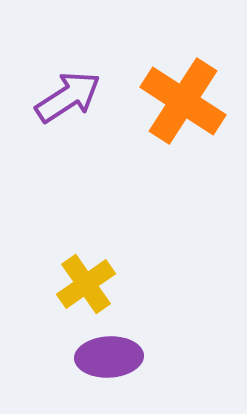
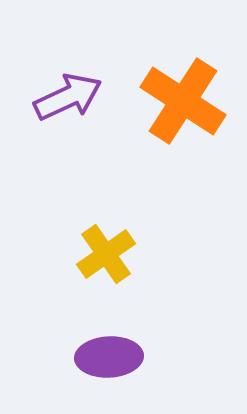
purple arrow: rotated 8 degrees clockwise
yellow cross: moved 20 px right, 30 px up
